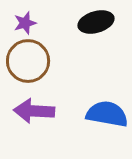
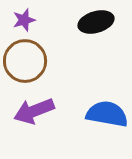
purple star: moved 1 px left, 3 px up
brown circle: moved 3 px left
purple arrow: rotated 24 degrees counterclockwise
